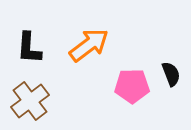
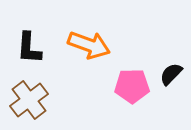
orange arrow: rotated 57 degrees clockwise
black semicircle: rotated 115 degrees counterclockwise
brown cross: moved 1 px left, 1 px up
